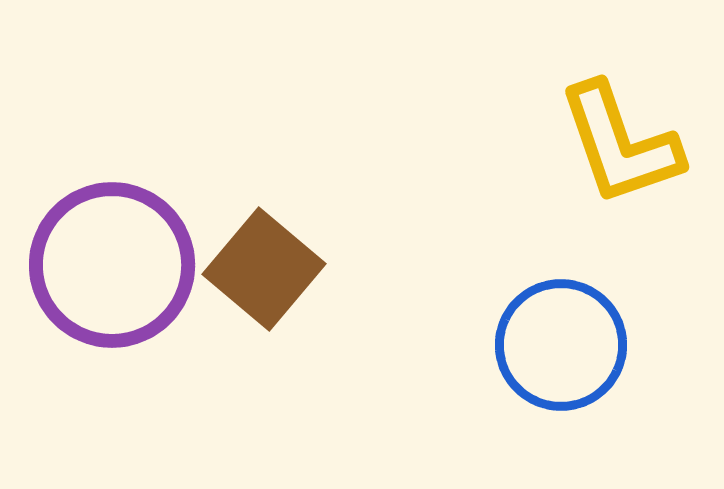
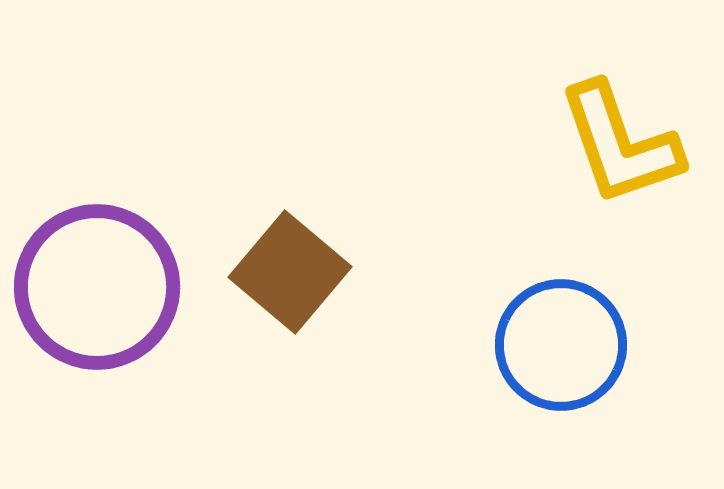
purple circle: moved 15 px left, 22 px down
brown square: moved 26 px right, 3 px down
